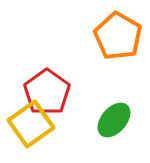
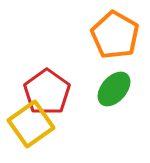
orange pentagon: moved 3 px left, 1 px up
green ellipse: moved 31 px up
